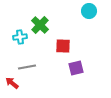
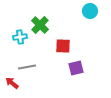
cyan circle: moved 1 px right
